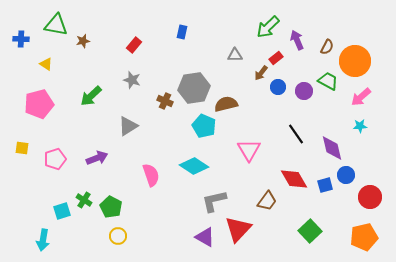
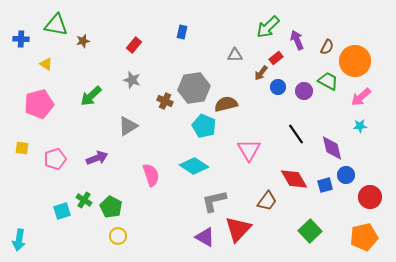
cyan arrow at (43, 240): moved 24 px left
